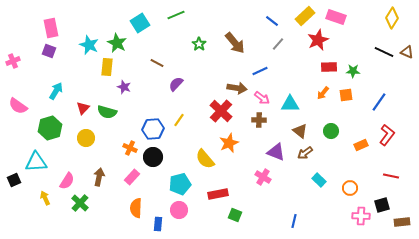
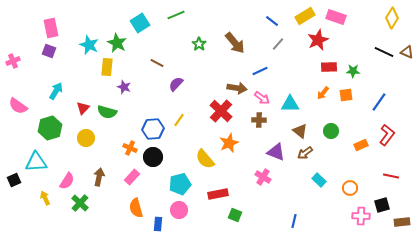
yellow rectangle at (305, 16): rotated 12 degrees clockwise
orange semicircle at (136, 208): rotated 18 degrees counterclockwise
